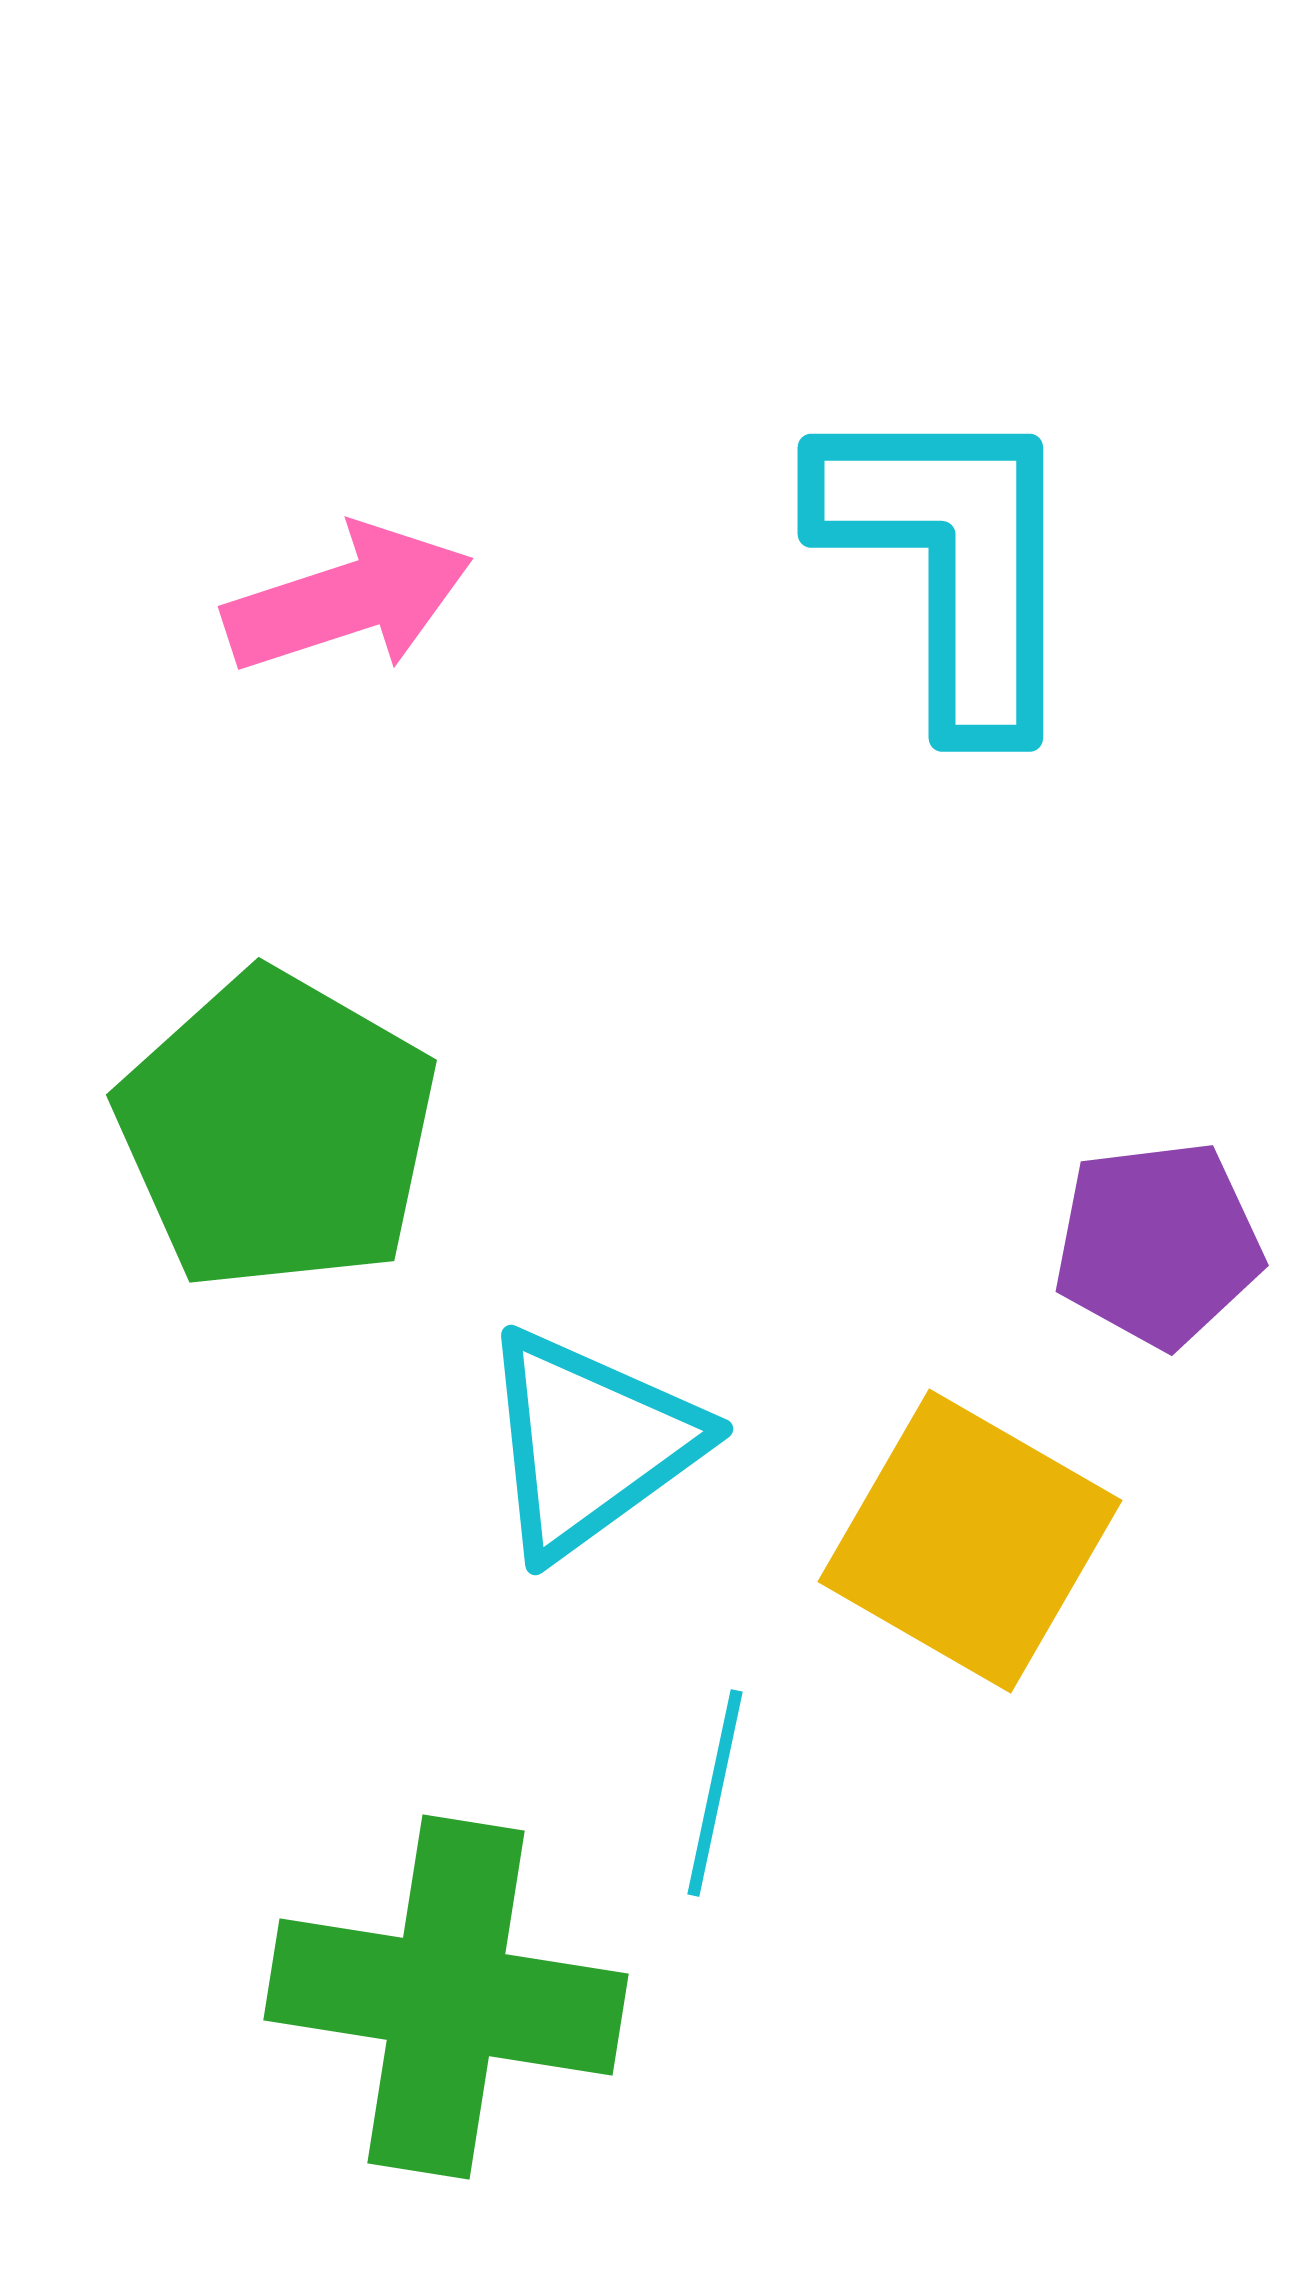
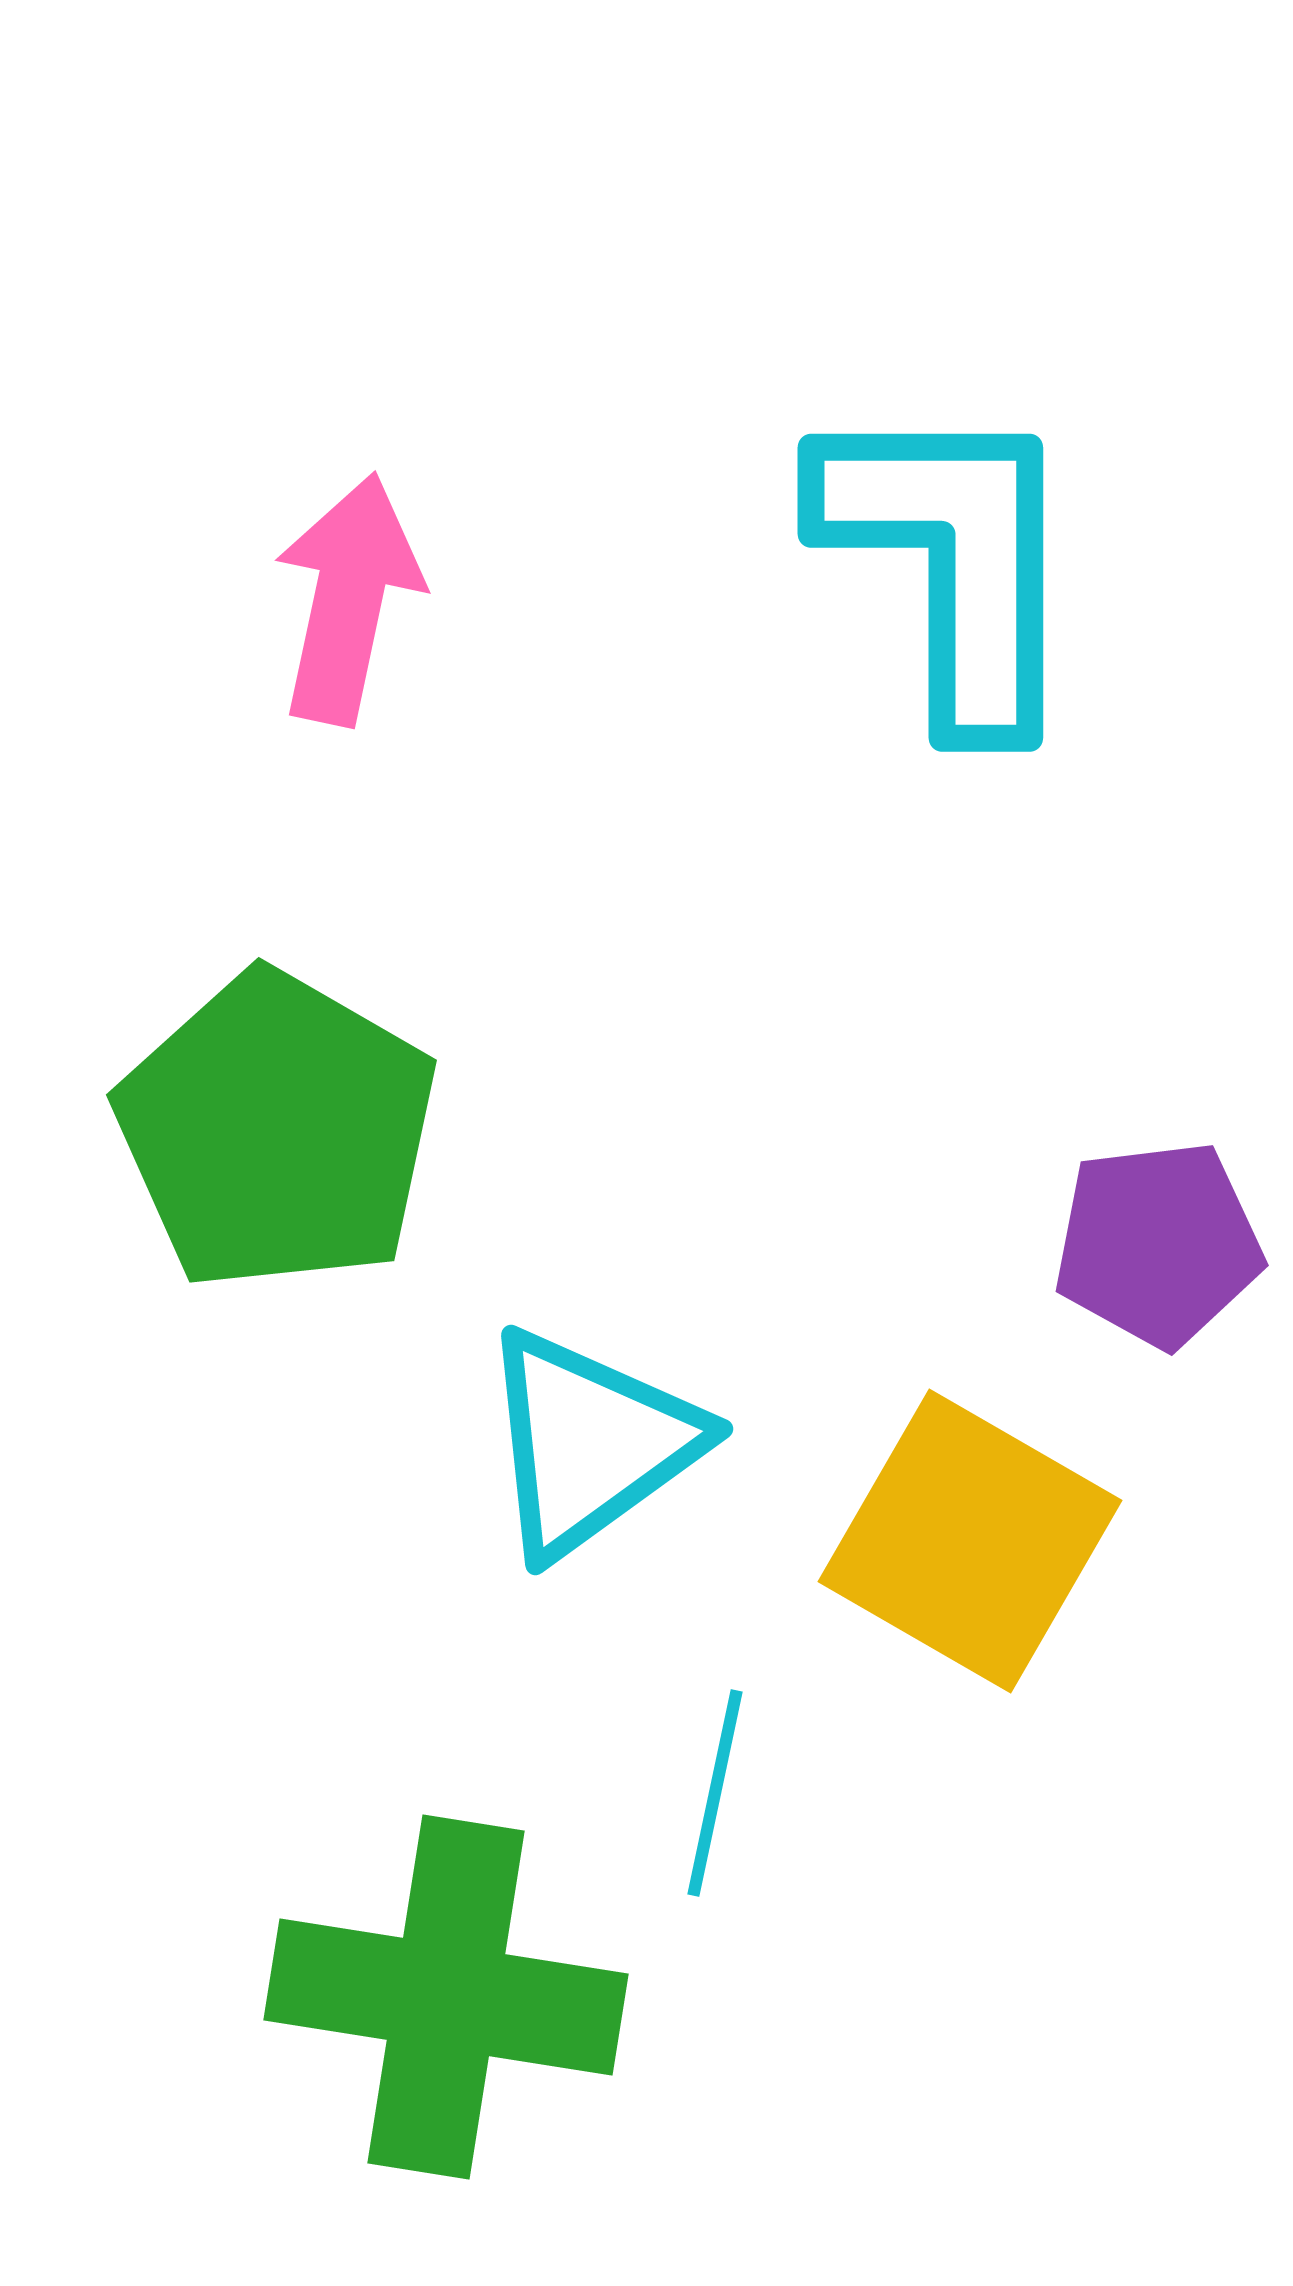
pink arrow: rotated 60 degrees counterclockwise
